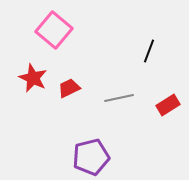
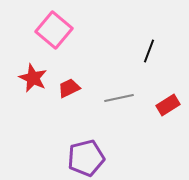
purple pentagon: moved 5 px left, 1 px down
